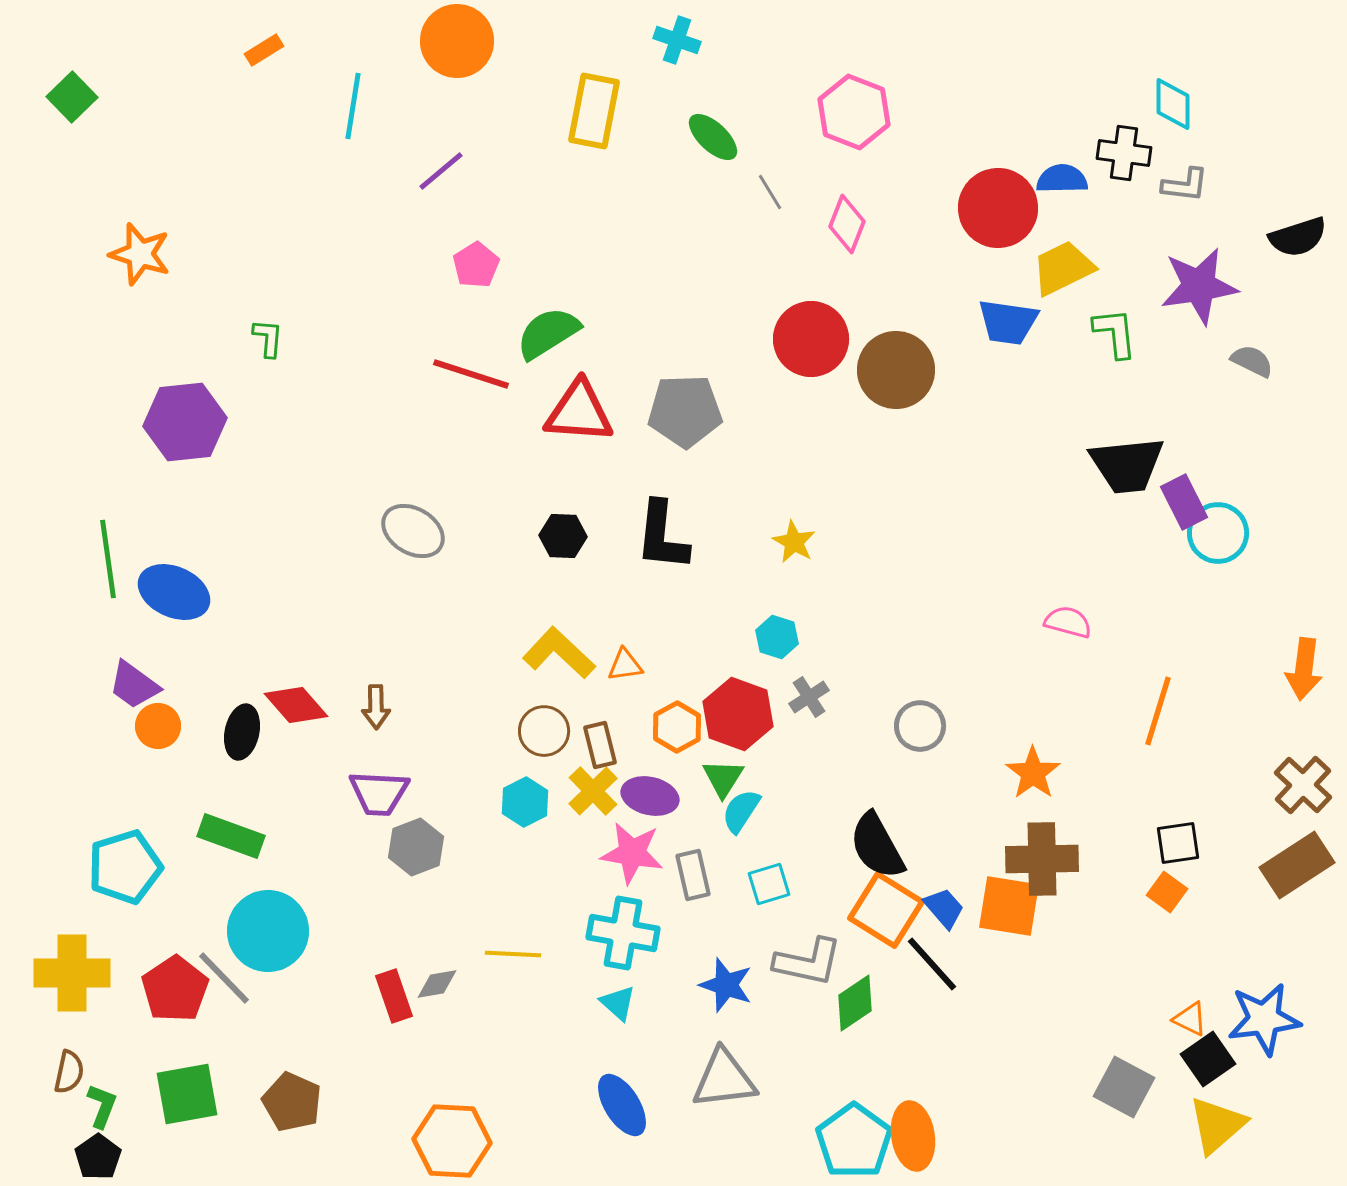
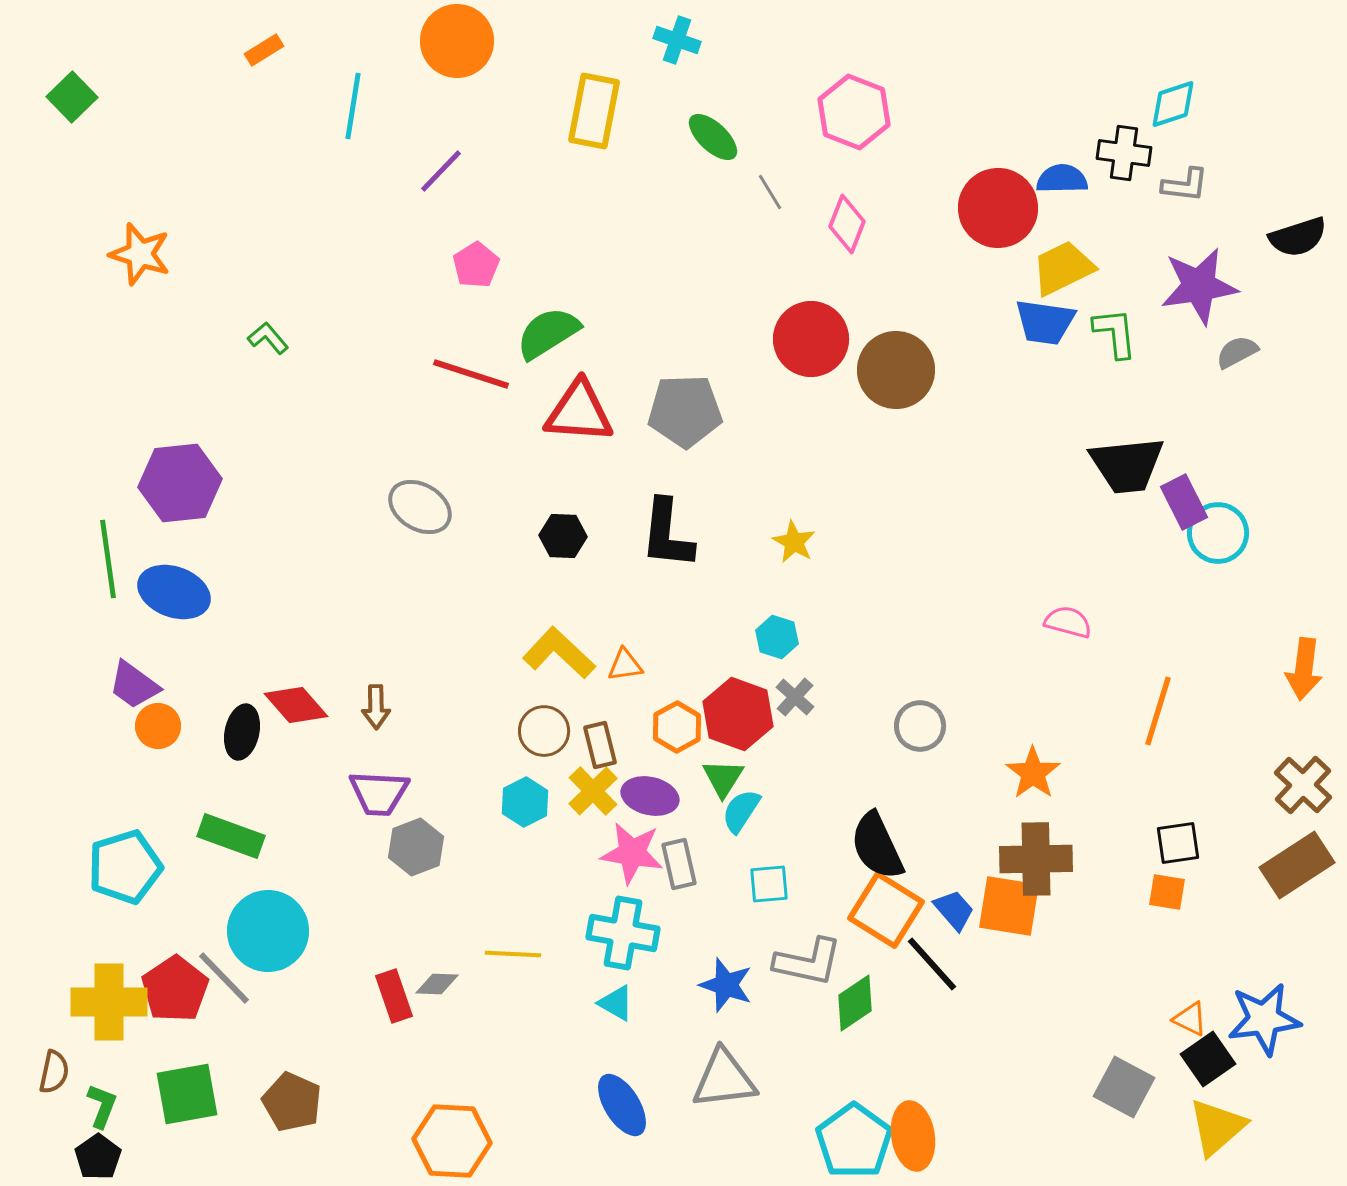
cyan diamond at (1173, 104): rotated 72 degrees clockwise
purple line at (441, 171): rotated 6 degrees counterclockwise
blue trapezoid at (1008, 322): moved 37 px right
green L-shape at (268, 338): rotated 45 degrees counterclockwise
gray semicircle at (1252, 361): moved 15 px left, 9 px up; rotated 54 degrees counterclockwise
purple hexagon at (185, 422): moved 5 px left, 61 px down
gray ellipse at (413, 531): moved 7 px right, 24 px up
black L-shape at (662, 536): moved 5 px right, 2 px up
blue ellipse at (174, 592): rotated 4 degrees counterclockwise
gray cross at (809, 697): moved 14 px left; rotated 15 degrees counterclockwise
black semicircle at (877, 846): rotated 4 degrees clockwise
brown cross at (1042, 859): moved 6 px left
gray rectangle at (693, 875): moved 14 px left, 11 px up
cyan square at (769, 884): rotated 12 degrees clockwise
orange square at (1167, 892): rotated 27 degrees counterclockwise
blue trapezoid at (944, 908): moved 10 px right, 2 px down
yellow cross at (72, 973): moved 37 px right, 29 px down
gray diamond at (437, 984): rotated 12 degrees clockwise
cyan triangle at (618, 1003): moved 2 px left; rotated 12 degrees counterclockwise
brown semicircle at (69, 1072): moved 15 px left
yellow triangle at (1217, 1125): moved 2 px down
